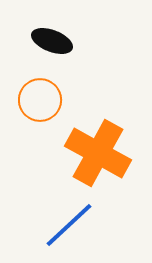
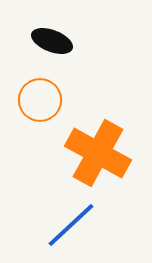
blue line: moved 2 px right
